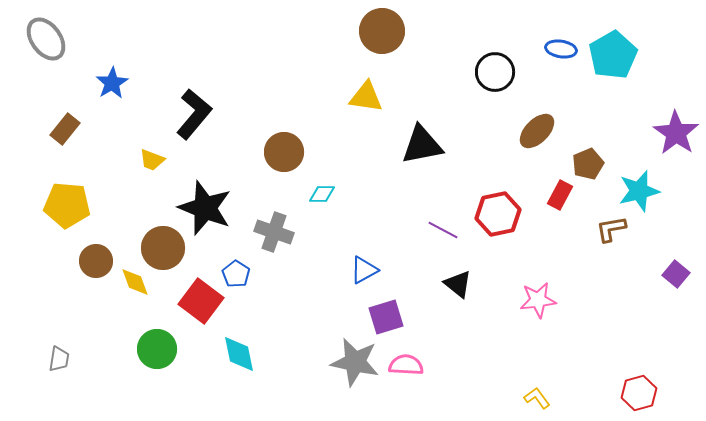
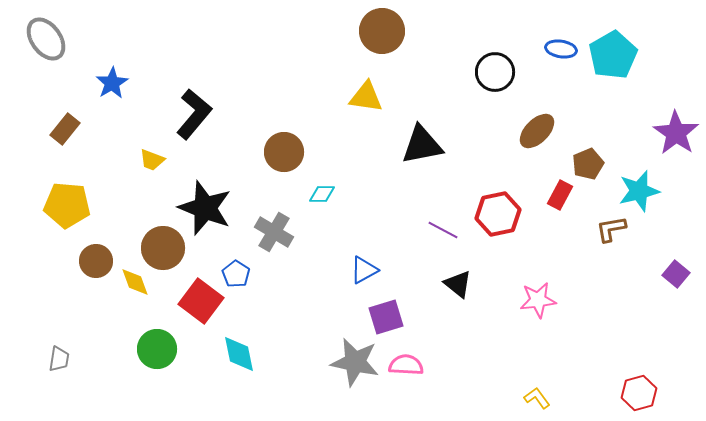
gray cross at (274, 232): rotated 12 degrees clockwise
